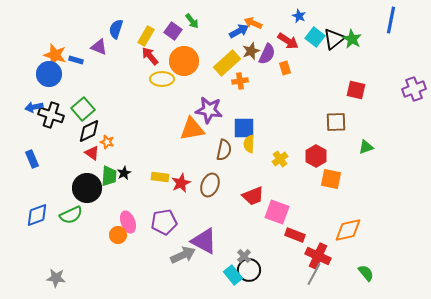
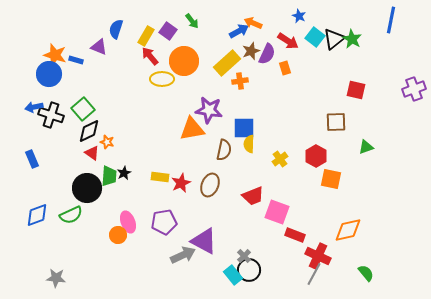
purple square at (173, 31): moved 5 px left
